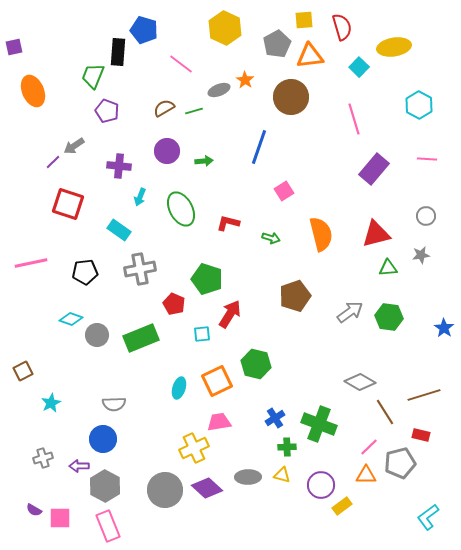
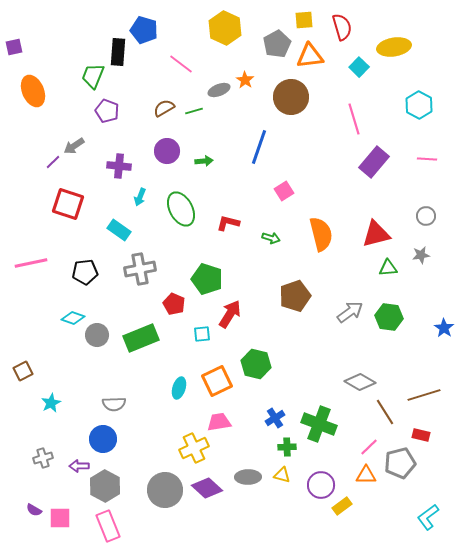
purple rectangle at (374, 169): moved 7 px up
cyan diamond at (71, 319): moved 2 px right, 1 px up
